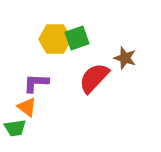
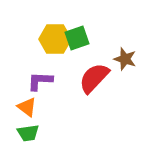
brown star: moved 1 px down
purple L-shape: moved 4 px right, 2 px up
green trapezoid: moved 13 px right, 5 px down
